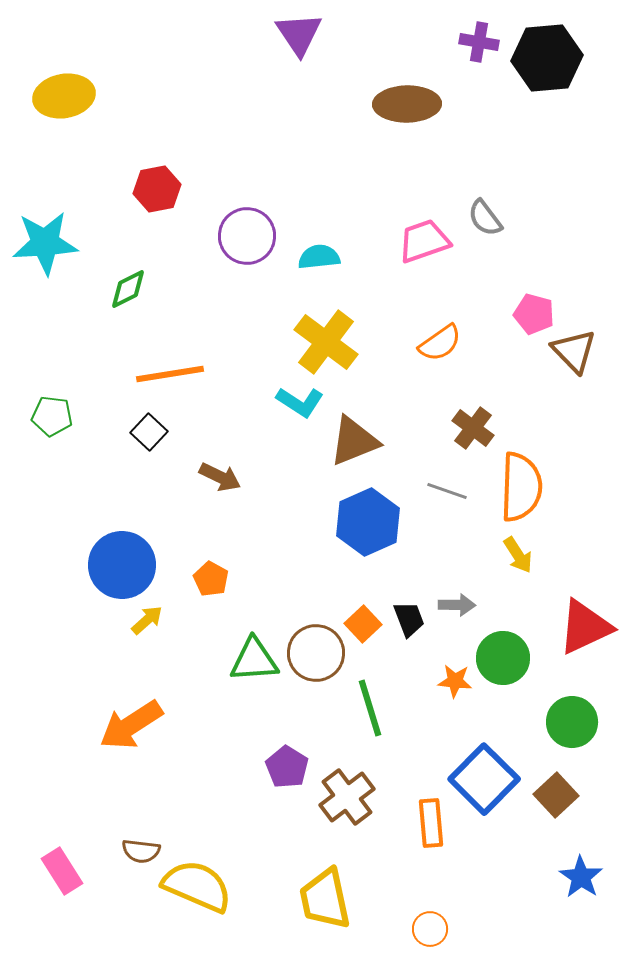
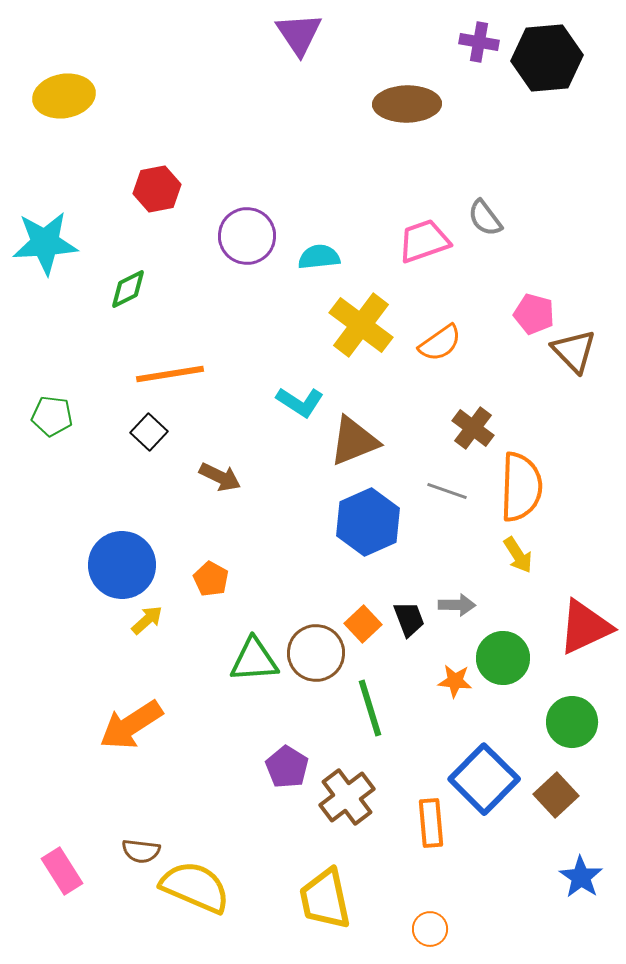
yellow cross at (326, 342): moved 35 px right, 17 px up
yellow semicircle at (197, 886): moved 2 px left, 1 px down
